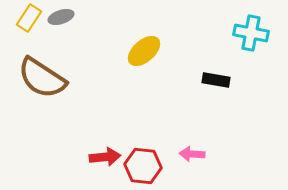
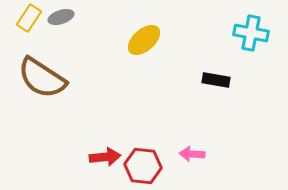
yellow ellipse: moved 11 px up
